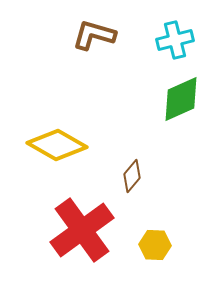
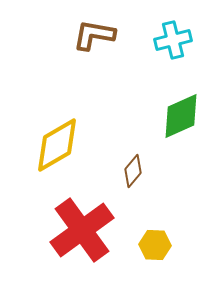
brown L-shape: rotated 6 degrees counterclockwise
cyan cross: moved 2 px left
green diamond: moved 17 px down
yellow diamond: rotated 60 degrees counterclockwise
brown diamond: moved 1 px right, 5 px up
